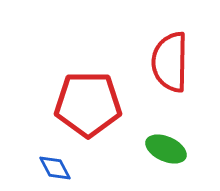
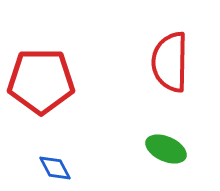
red pentagon: moved 47 px left, 23 px up
